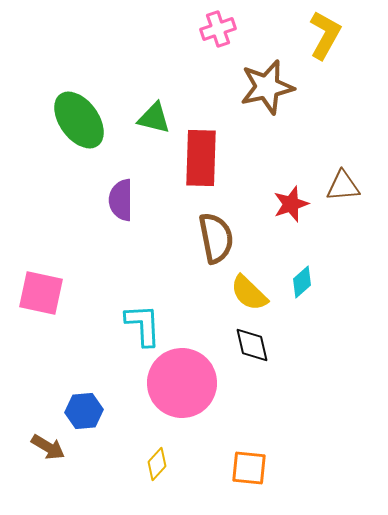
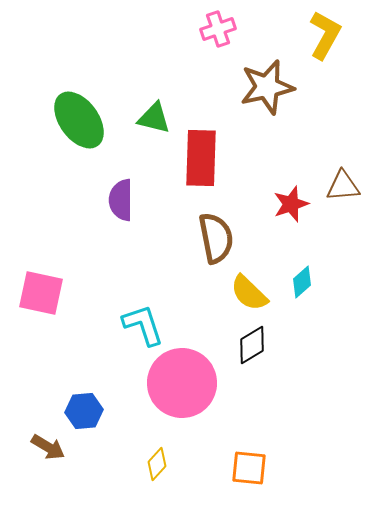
cyan L-shape: rotated 15 degrees counterclockwise
black diamond: rotated 72 degrees clockwise
